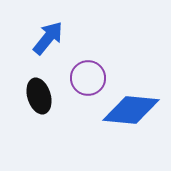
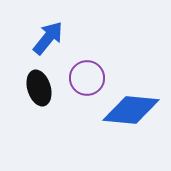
purple circle: moved 1 px left
black ellipse: moved 8 px up
